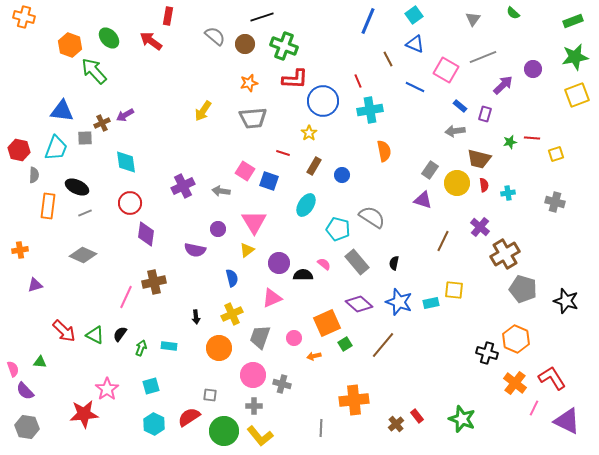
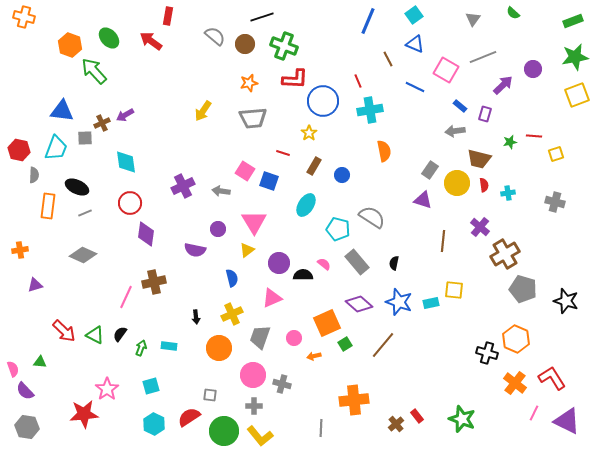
red line at (532, 138): moved 2 px right, 2 px up
brown line at (443, 241): rotated 20 degrees counterclockwise
pink line at (534, 408): moved 5 px down
